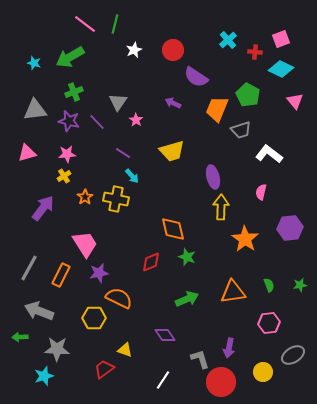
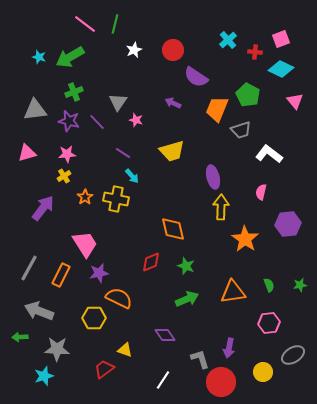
cyan star at (34, 63): moved 5 px right, 6 px up
pink star at (136, 120): rotated 16 degrees counterclockwise
purple hexagon at (290, 228): moved 2 px left, 4 px up
green star at (187, 257): moved 1 px left, 9 px down
